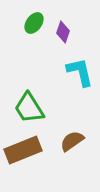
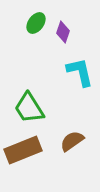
green ellipse: moved 2 px right
